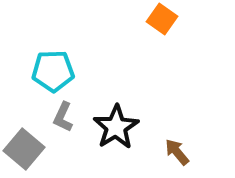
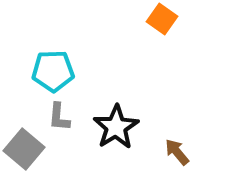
gray L-shape: moved 4 px left; rotated 20 degrees counterclockwise
